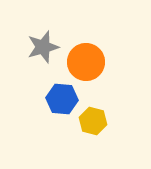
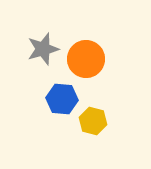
gray star: moved 2 px down
orange circle: moved 3 px up
